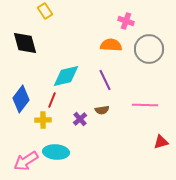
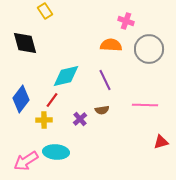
red line: rotated 14 degrees clockwise
yellow cross: moved 1 px right
